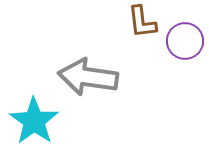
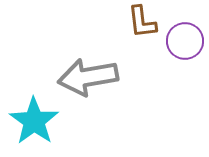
gray arrow: rotated 18 degrees counterclockwise
